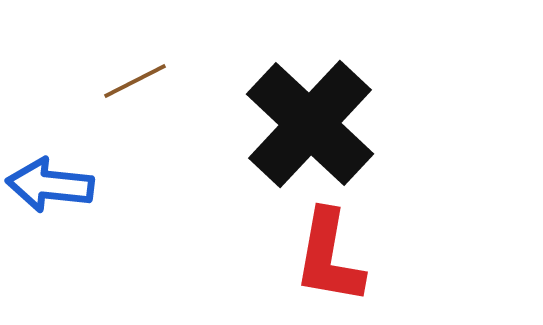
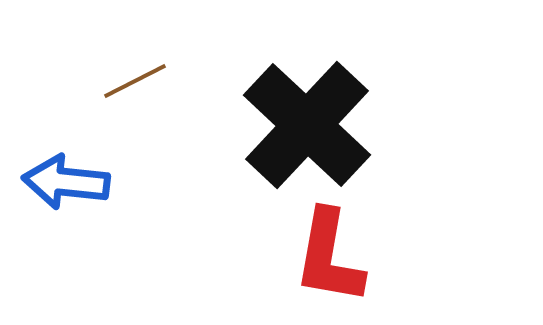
black cross: moved 3 px left, 1 px down
blue arrow: moved 16 px right, 3 px up
